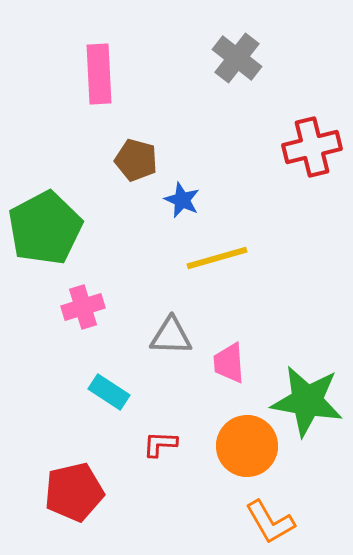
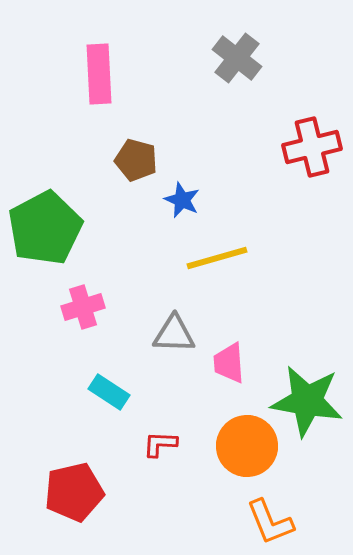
gray triangle: moved 3 px right, 2 px up
orange L-shape: rotated 8 degrees clockwise
